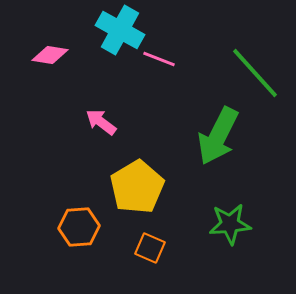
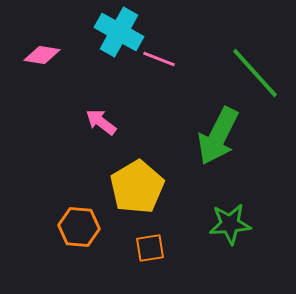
cyan cross: moved 1 px left, 2 px down
pink diamond: moved 8 px left
orange hexagon: rotated 9 degrees clockwise
orange square: rotated 32 degrees counterclockwise
